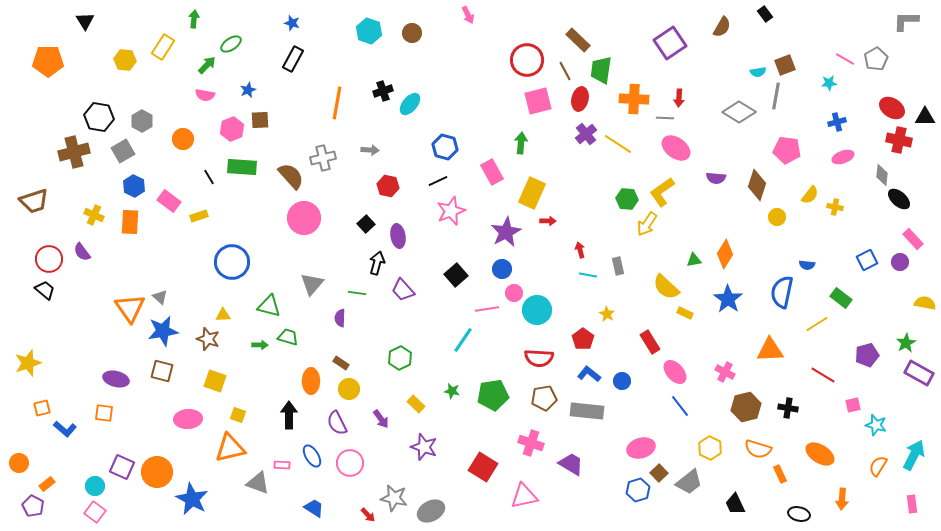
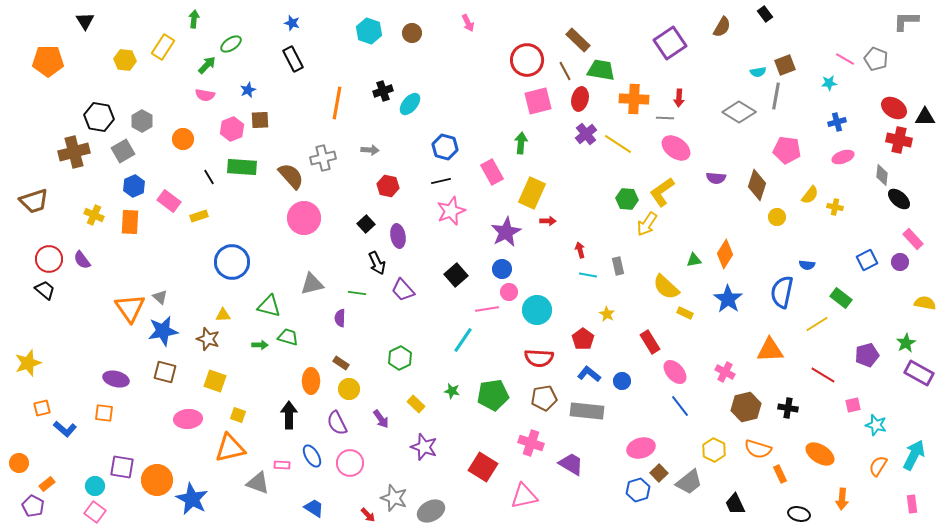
pink arrow at (468, 15): moved 8 px down
black rectangle at (293, 59): rotated 55 degrees counterclockwise
gray pentagon at (876, 59): rotated 20 degrees counterclockwise
green trapezoid at (601, 70): rotated 92 degrees clockwise
red ellipse at (892, 108): moved 2 px right
black line at (438, 181): moved 3 px right; rotated 12 degrees clockwise
blue hexagon at (134, 186): rotated 10 degrees clockwise
purple semicircle at (82, 252): moved 8 px down
black arrow at (377, 263): rotated 140 degrees clockwise
gray triangle at (312, 284): rotated 35 degrees clockwise
pink circle at (514, 293): moved 5 px left, 1 px up
brown square at (162, 371): moved 3 px right, 1 px down
yellow hexagon at (710, 448): moved 4 px right, 2 px down
purple square at (122, 467): rotated 15 degrees counterclockwise
orange circle at (157, 472): moved 8 px down
gray star at (394, 498): rotated 8 degrees clockwise
